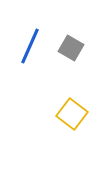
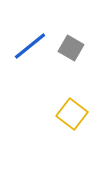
blue line: rotated 27 degrees clockwise
